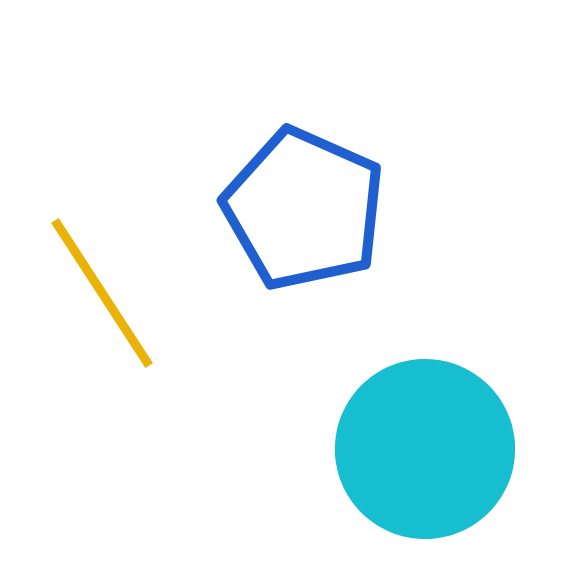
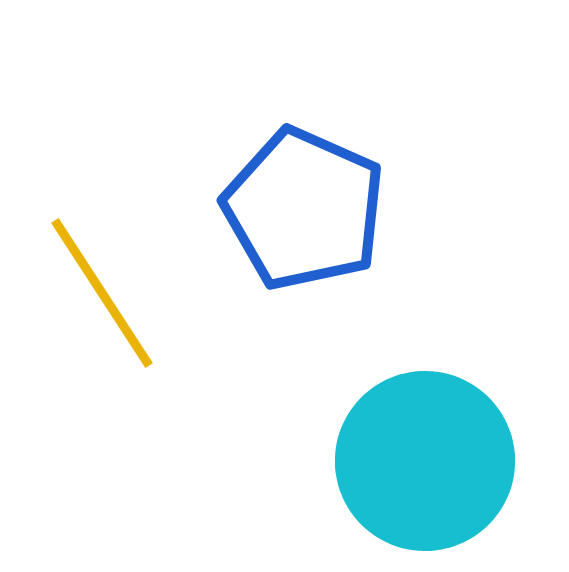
cyan circle: moved 12 px down
